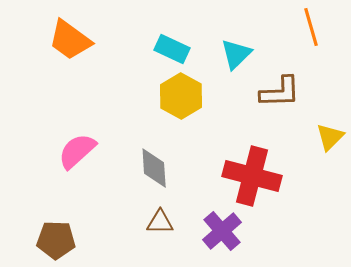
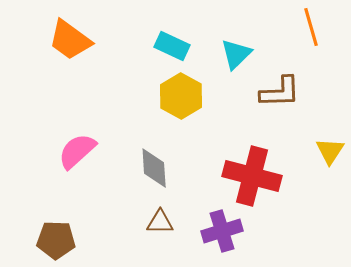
cyan rectangle: moved 3 px up
yellow triangle: moved 14 px down; rotated 12 degrees counterclockwise
purple cross: rotated 24 degrees clockwise
